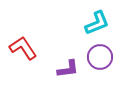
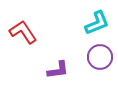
red L-shape: moved 16 px up
purple L-shape: moved 10 px left, 1 px down
